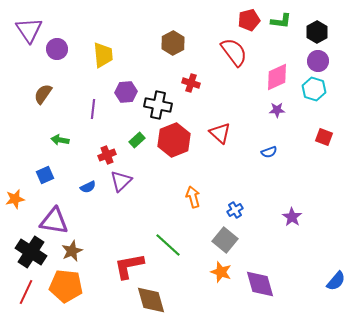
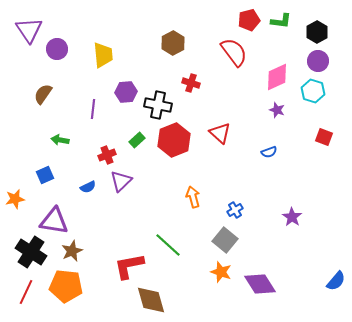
cyan hexagon at (314, 89): moved 1 px left, 2 px down
purple star at (277, 110): rotated 21 degrees clockwise
purple diamond at (260, 284): rotated 16 degrees counterclockwise
